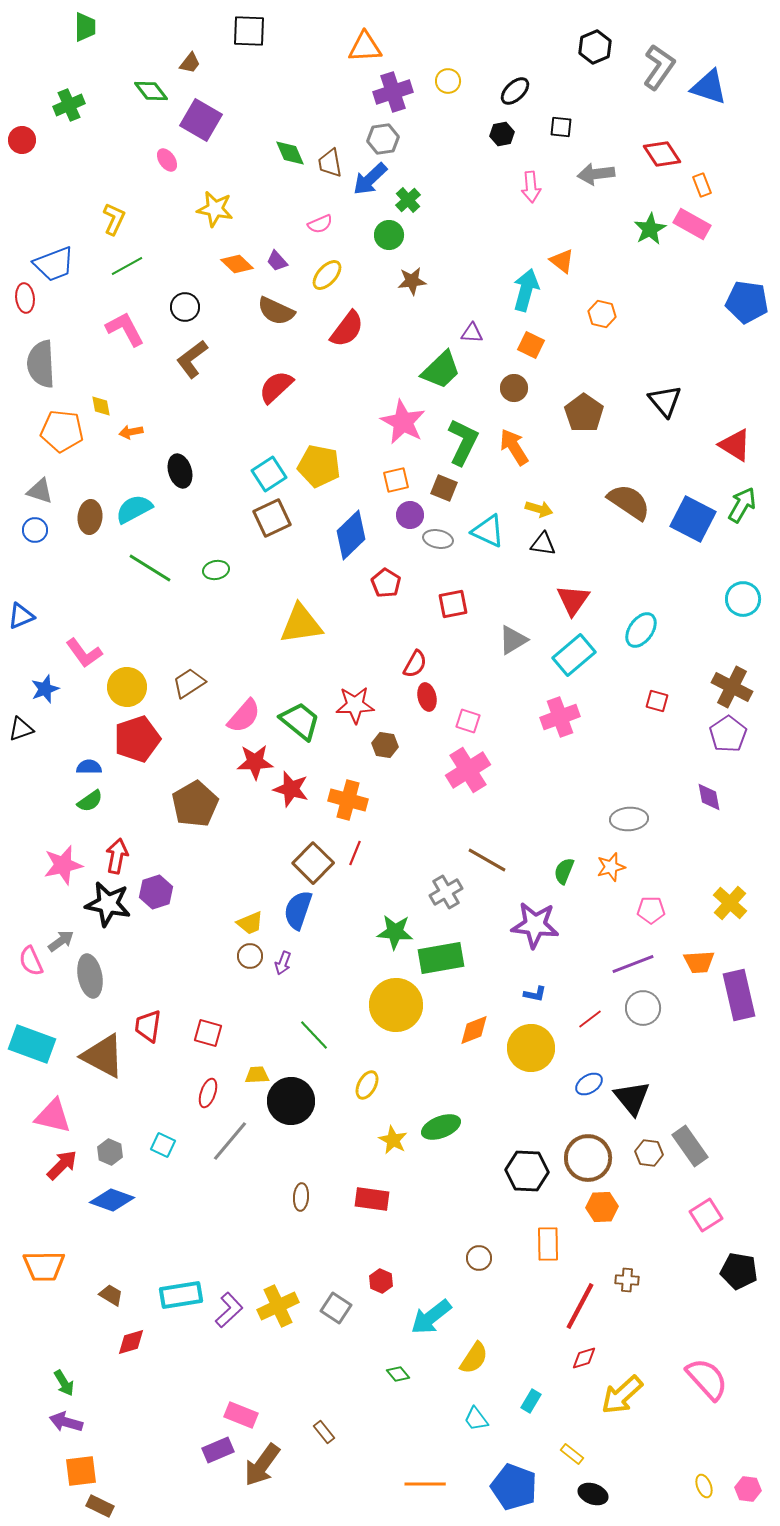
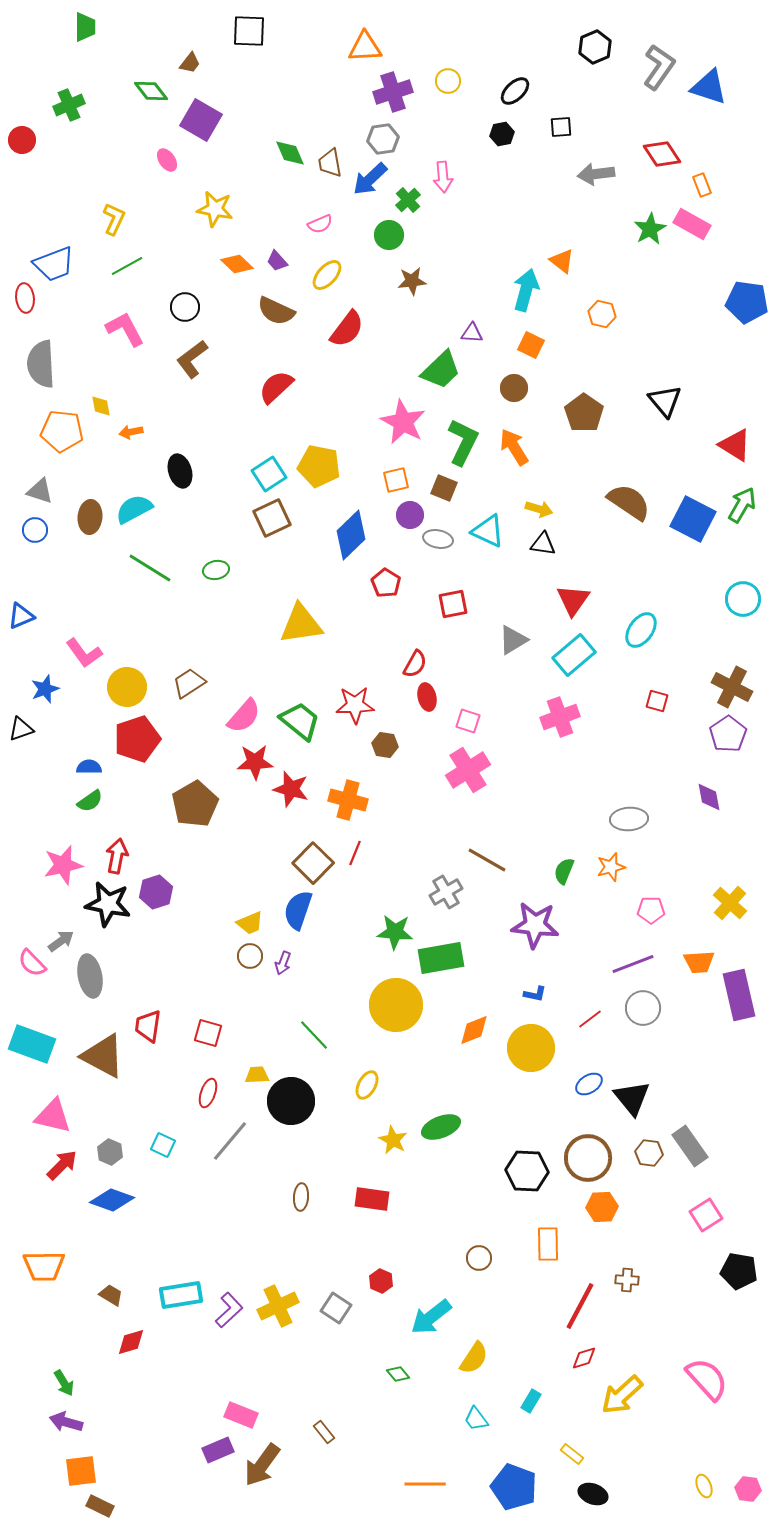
black square at (561, 127): rotated 10 degrees counterclockwise
pink arrow at (531, 187): moved 88 px left, 10 px up
pink semicircle at (31, 961): moved 1 px right, 2 px down; rotated 20 degrees counterclockwise
